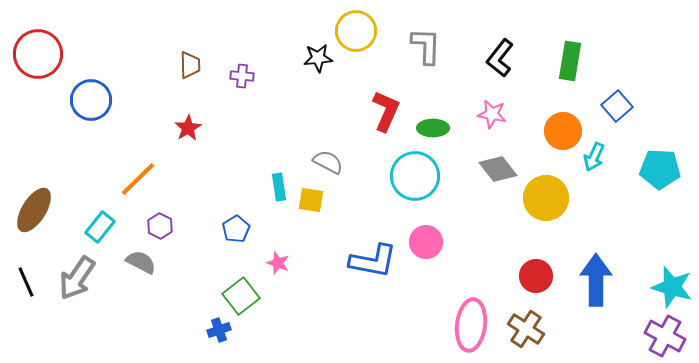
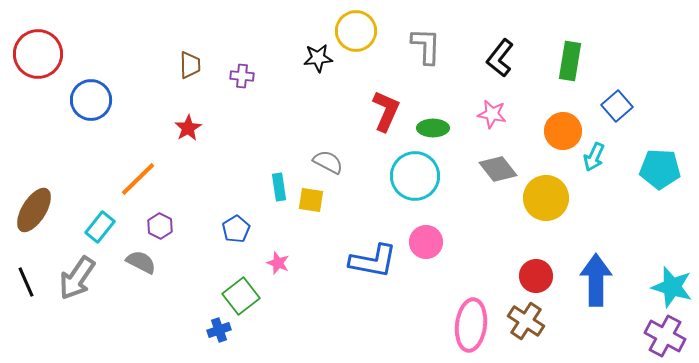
brown cross at (526, 329): moved 8 px up
